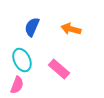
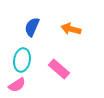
cyan ellipse: rotated 35 degrees clockwise
pink semicircle: rotated 36 degrees clockwise
